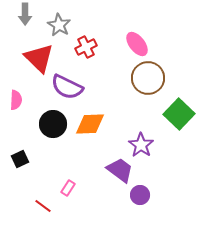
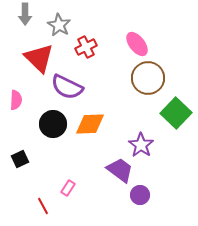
green square: moved 3 px left, 1 px up
red line: rotated 24 degrees clockwise
